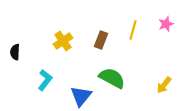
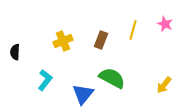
pink star: moved 1 px left; rotated 28 degrees counterclockwise
yellow cross: rotated 12 degrees clockwise
blue triangle: moved 2 px right, 2 px up
